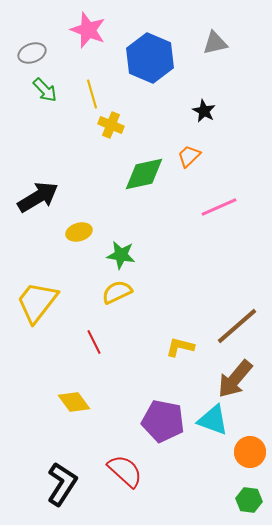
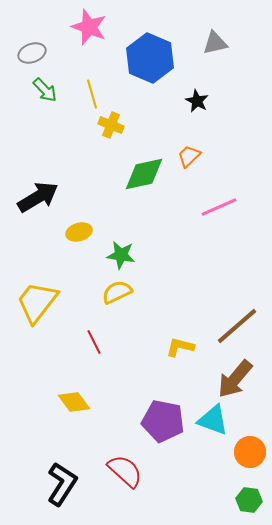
pink star: moved 1 px right, 3 px up
black star: moved 7 px left, 10 px up
